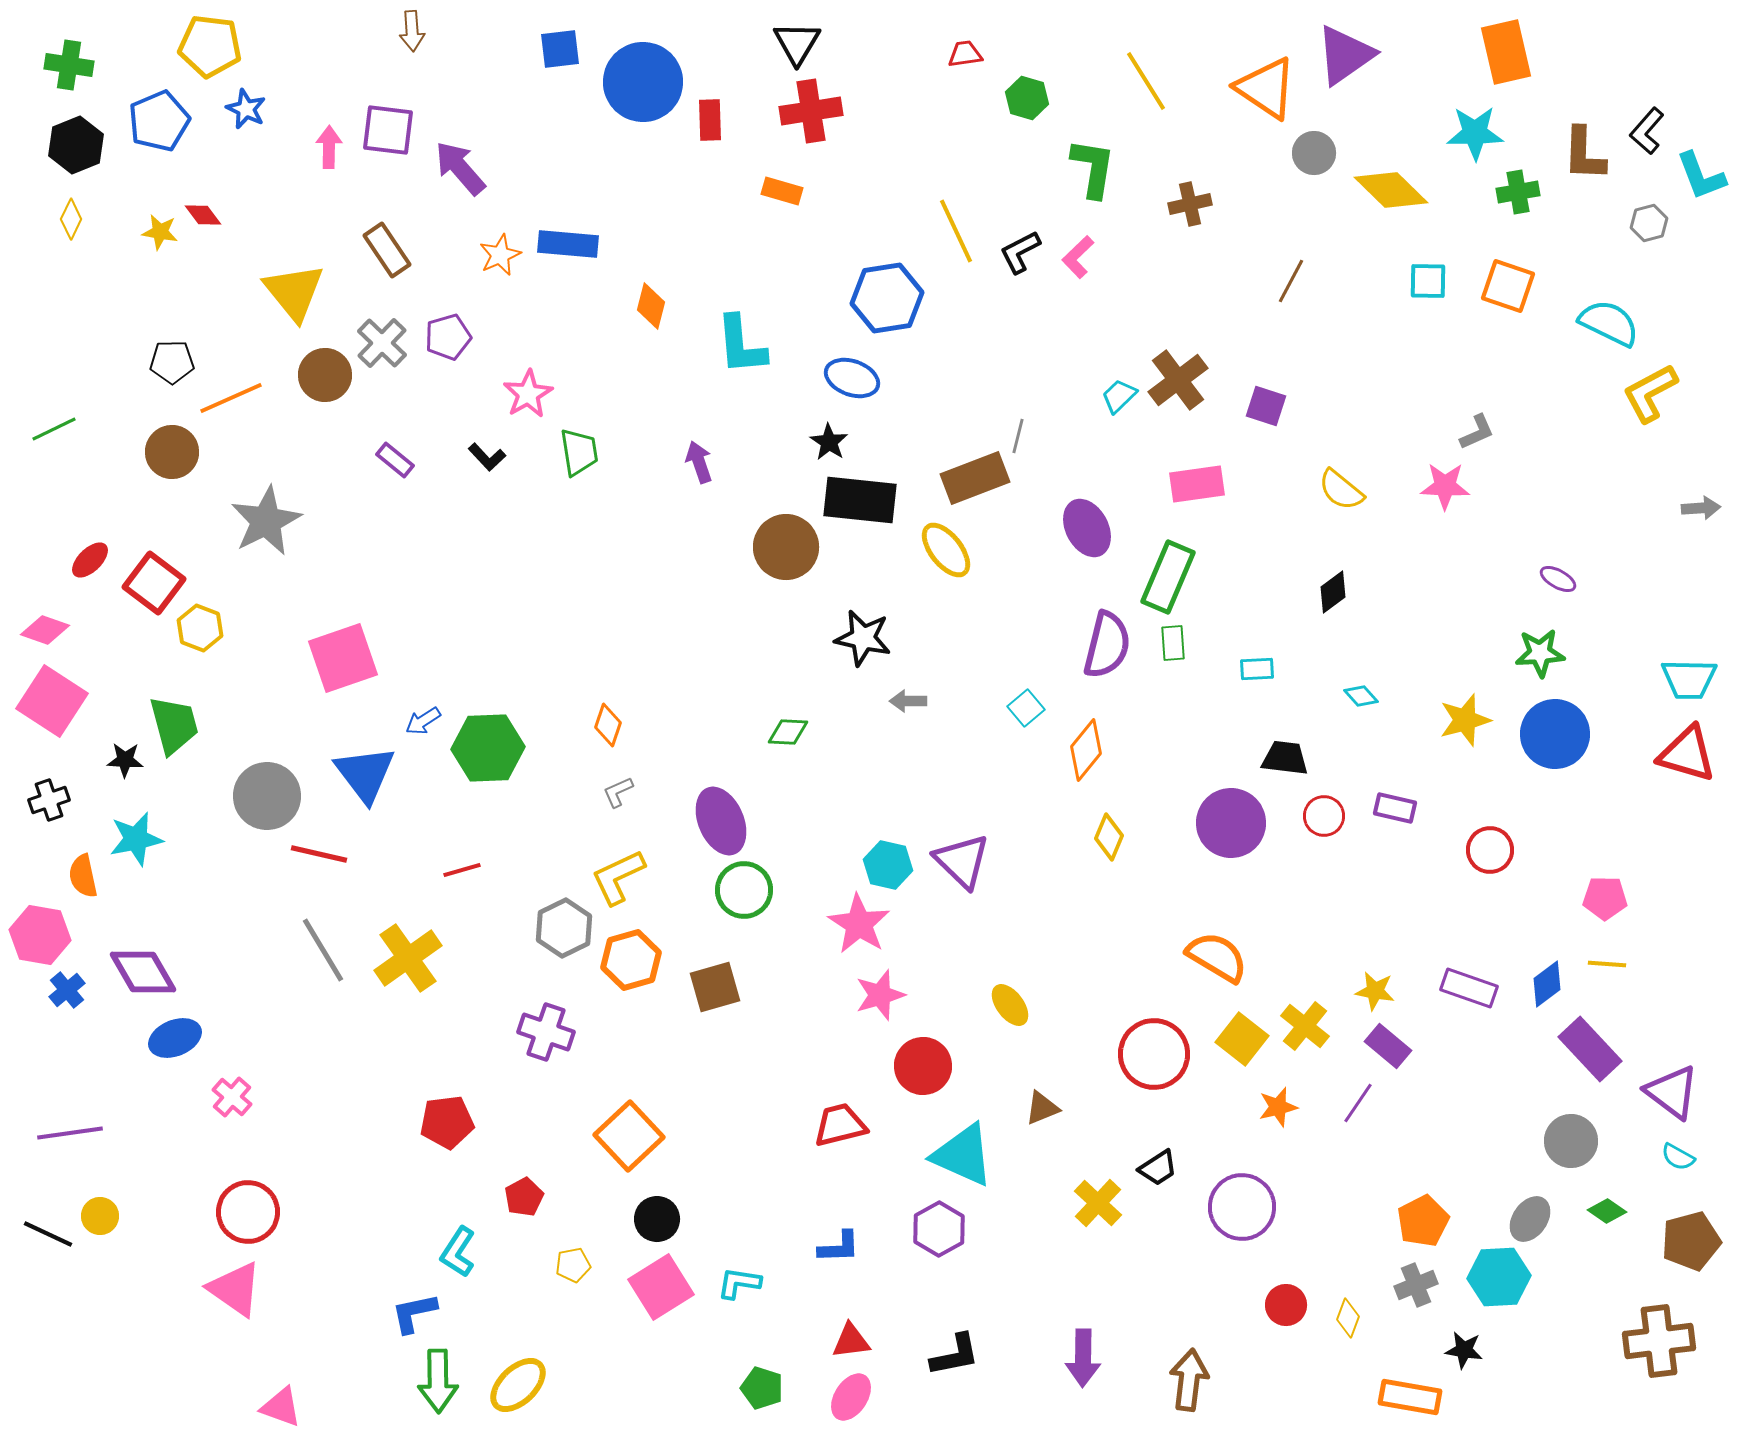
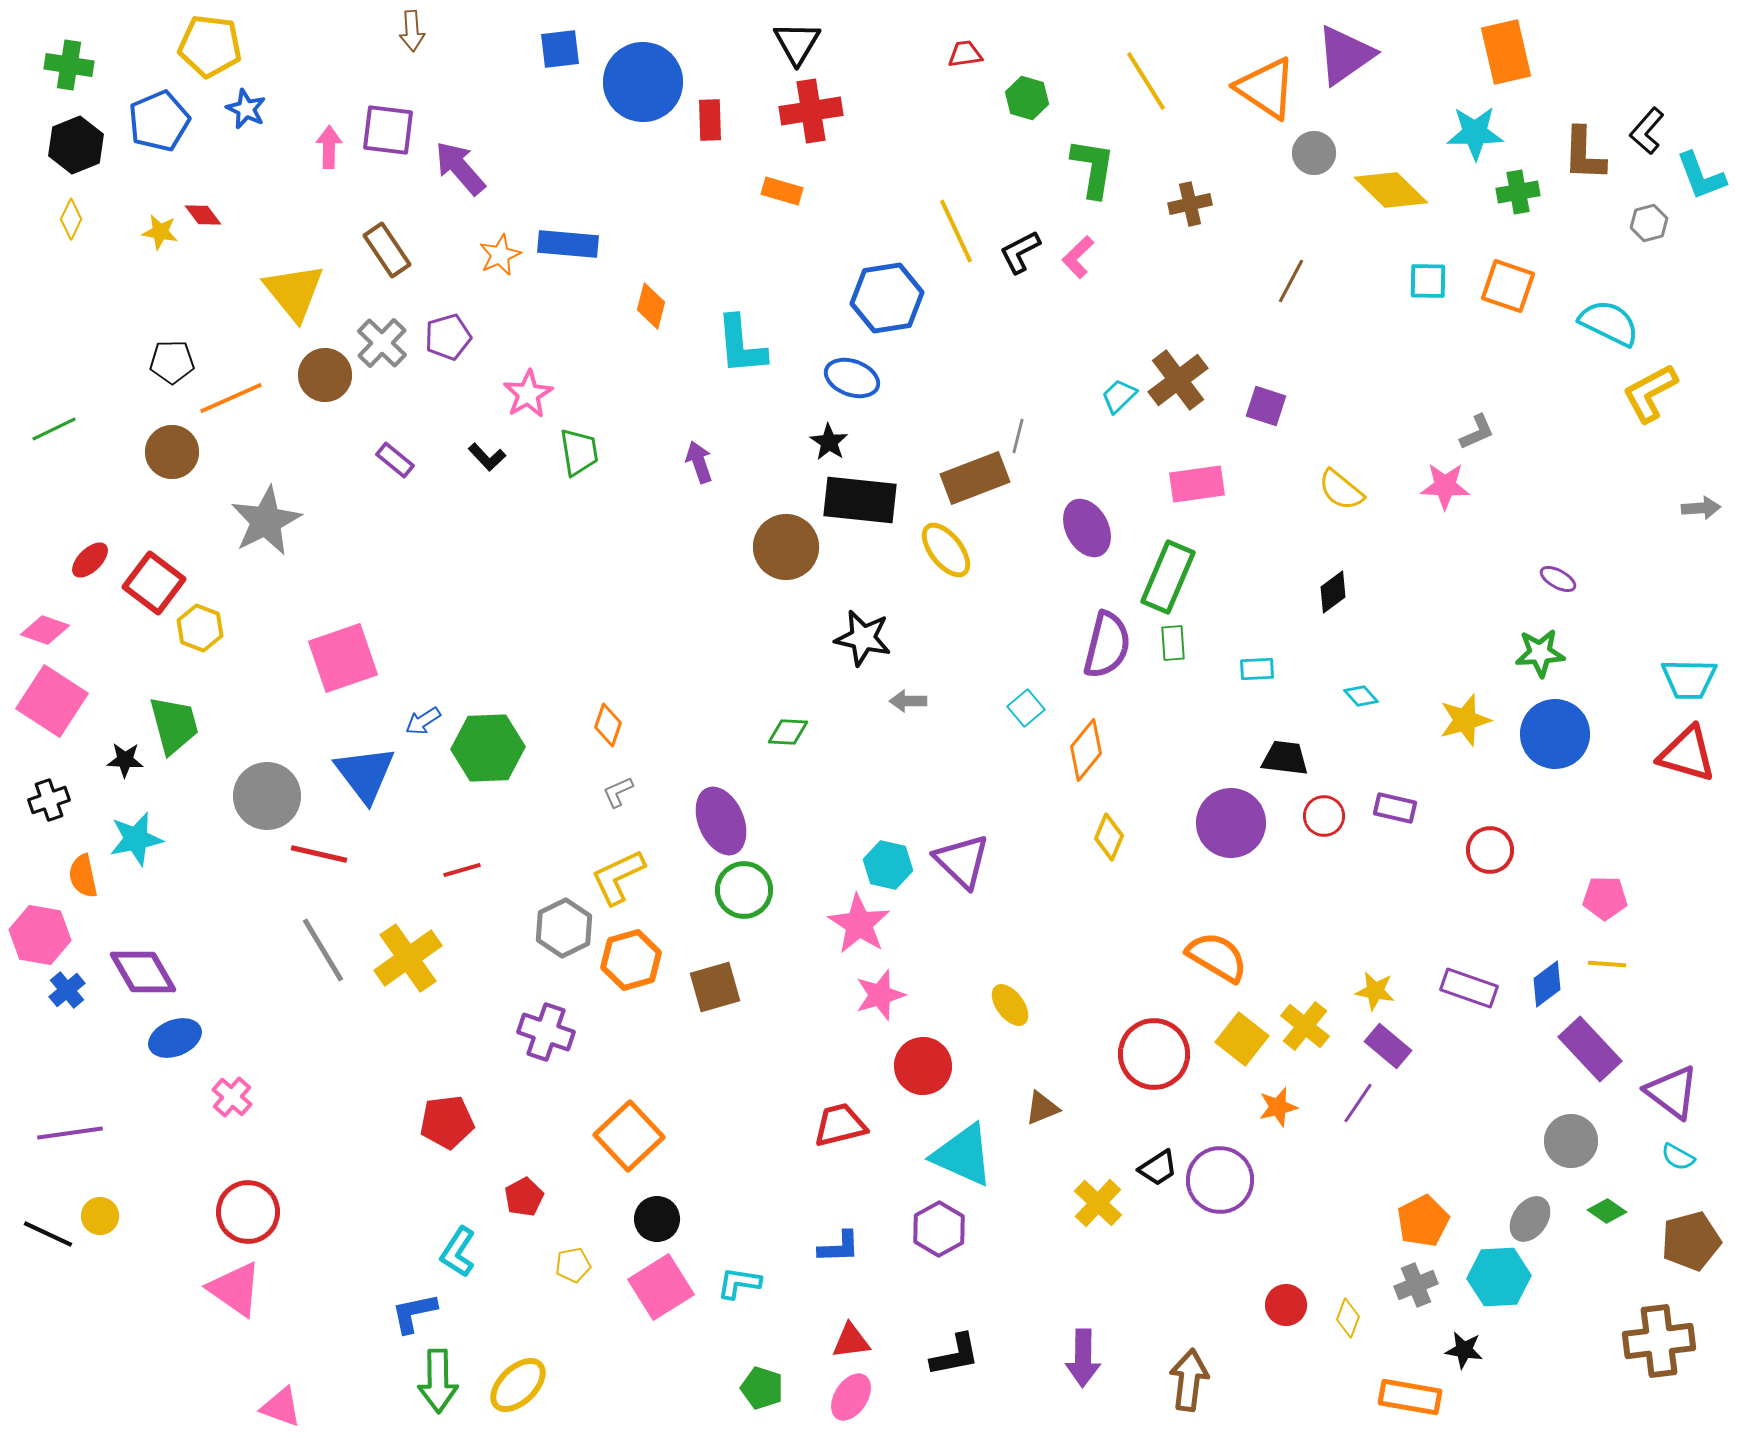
purple circle at (1242, 1207): moved 22 px left, 27 px up
